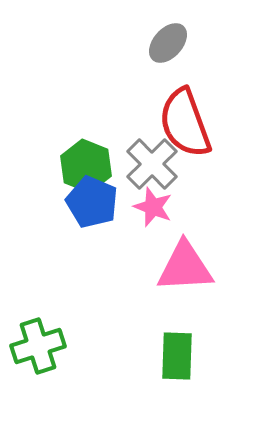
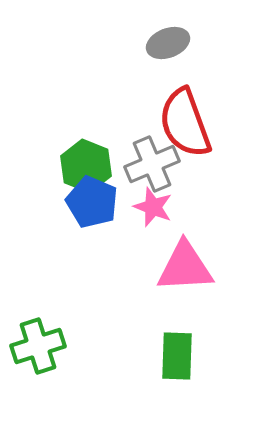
gray ellipse: rotated 27 degrees clockwise
gray cross: rotated 22 degrees clockwise
